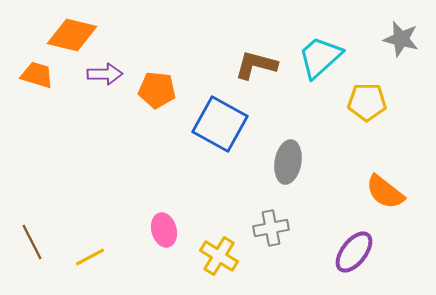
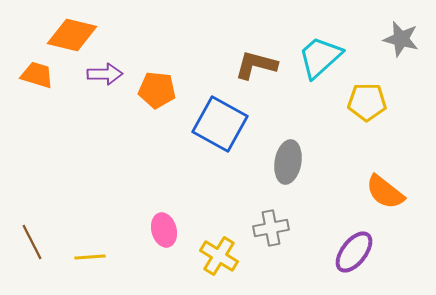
yellow line: rotated 24 degrees clockwise
